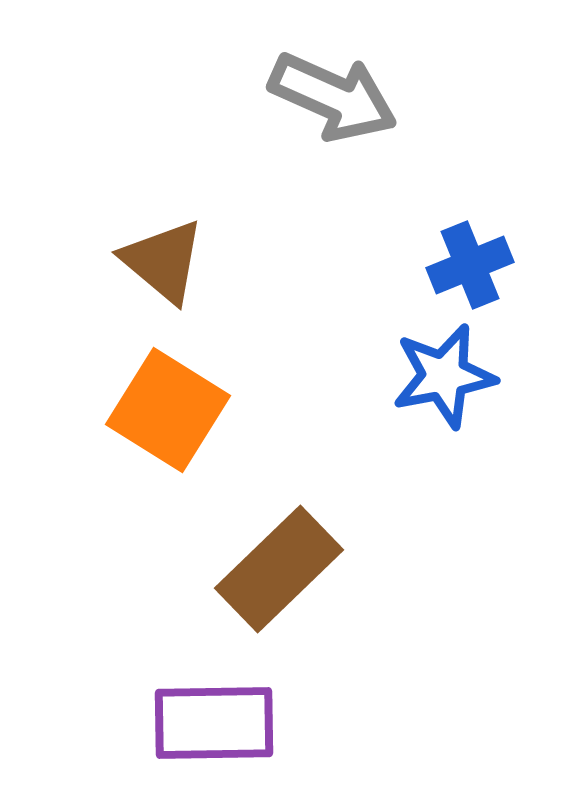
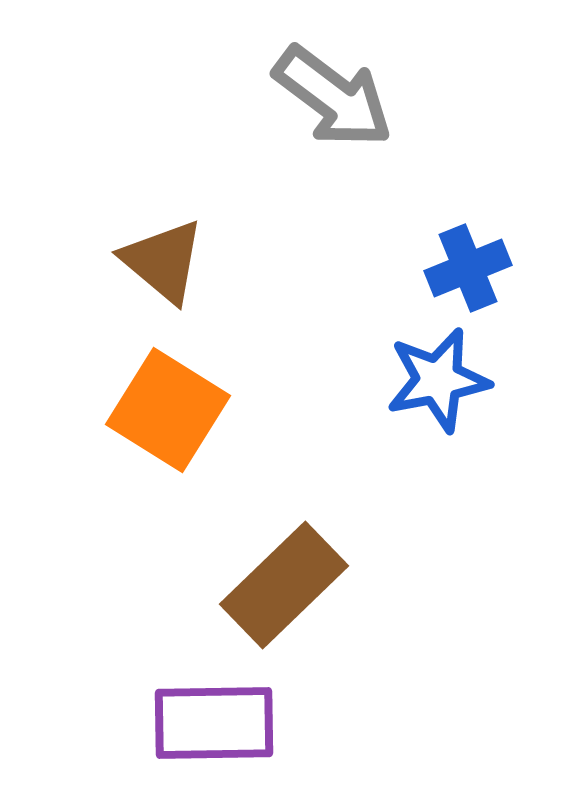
gray arrow: rotated 13 degrees clockwise
blue cross: moved 2 px left, 3 px down
blue star: moved 6 px left, 4 px down
brown rectangle: moved 5 px right, 16 px down
